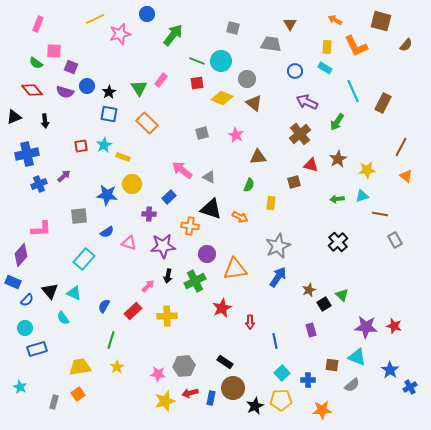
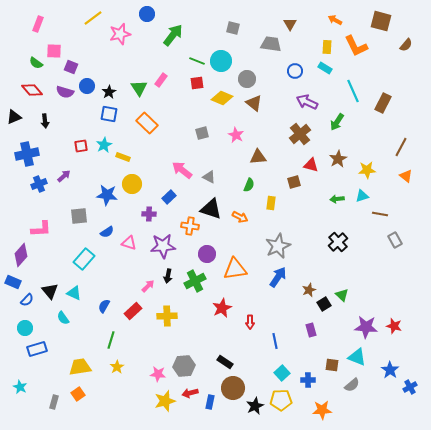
yellow line at (95, 19): moved 2 px left, 1 px up; rotated 12 degrees counterclockwise
blue rectangle at (211, 398): moved 1 px left, 4 px down
